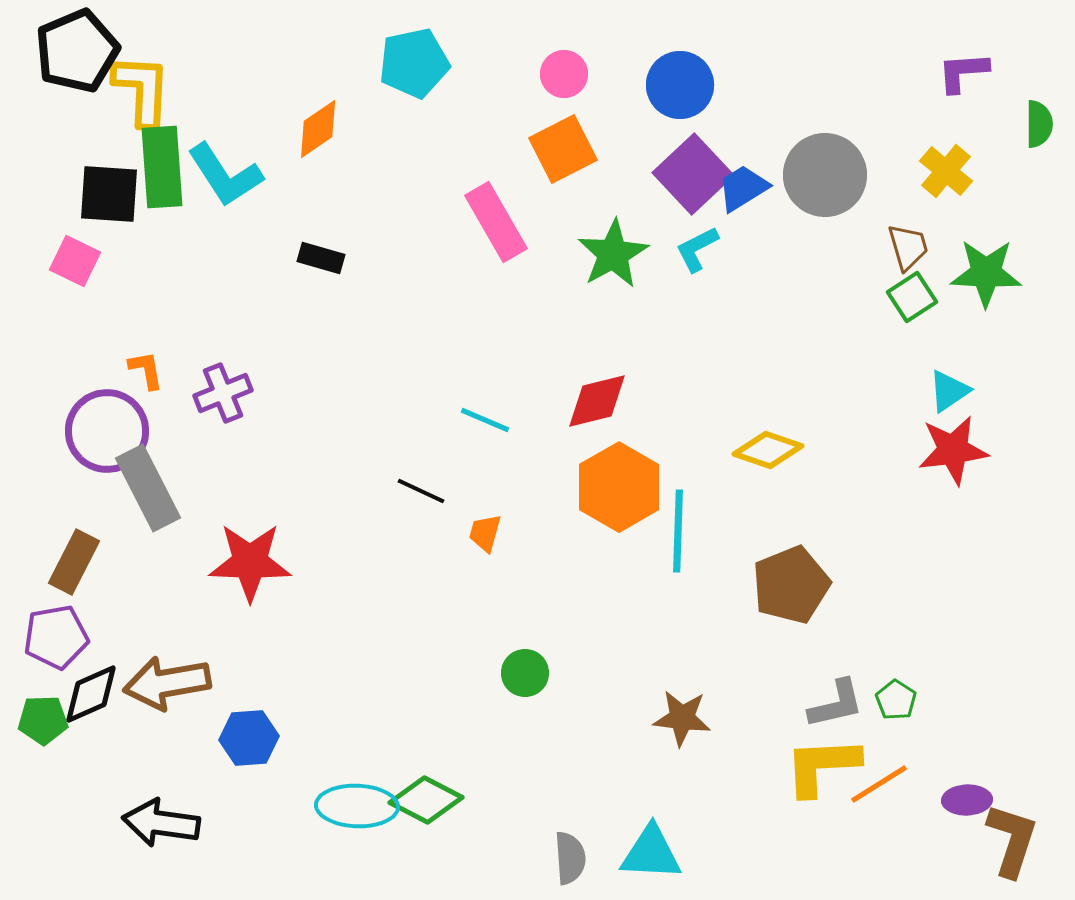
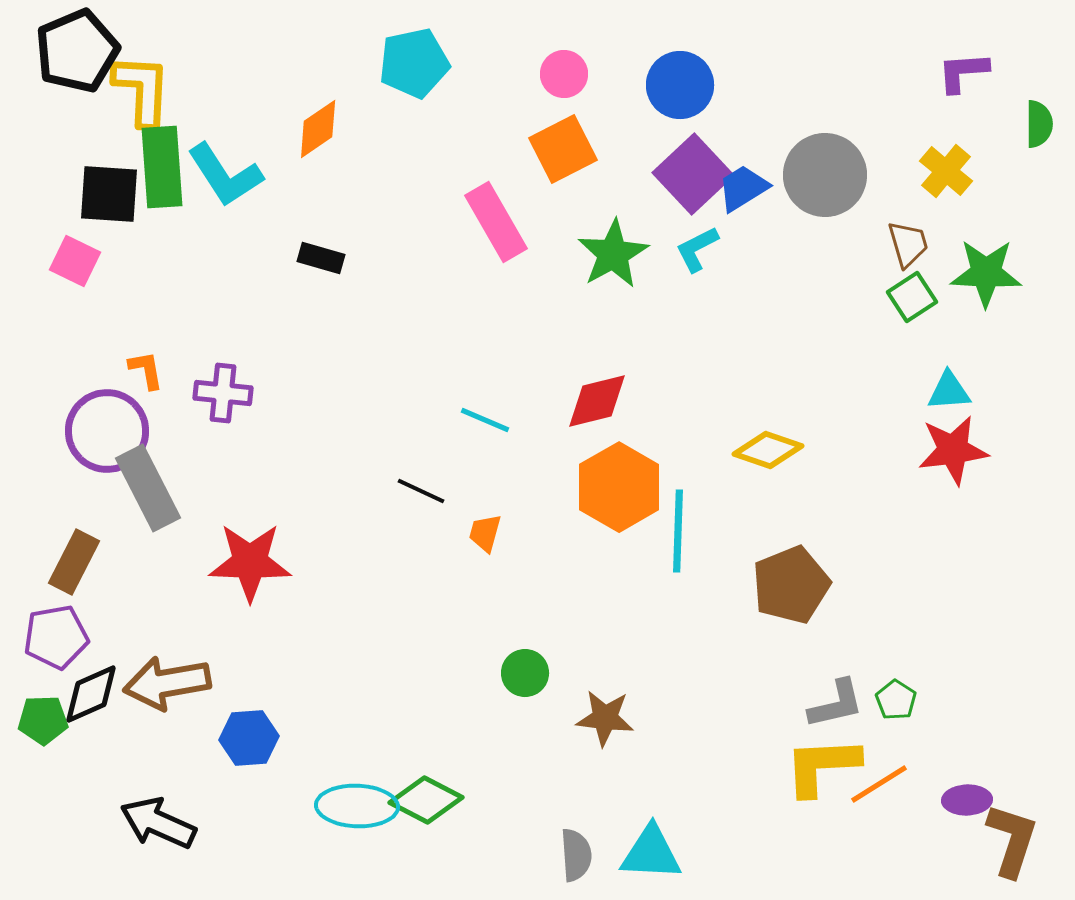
brown trapezoid at (908, 247): moved 3 px up
cyan triangle at (949, 391): rotated 30 degrees clockwise
purple cross at (223, 393): rotated 28 degrees clockwise
brown star at (682, 718): moved 77 px left
black arrow at (161, 823): moved 3 px left; rotated 16 degrees clockwise
gray semicircle at (570, 858): moved 6 px right, 3 px up
